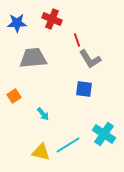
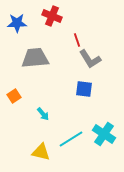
red cross: moved 3 px up
gray trapezoid: moved 2 px right
cyan line: moved 3 px right, 6 px up
